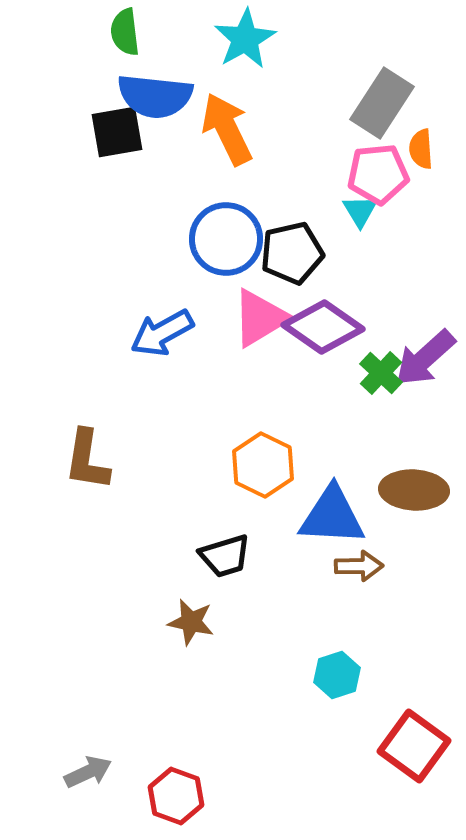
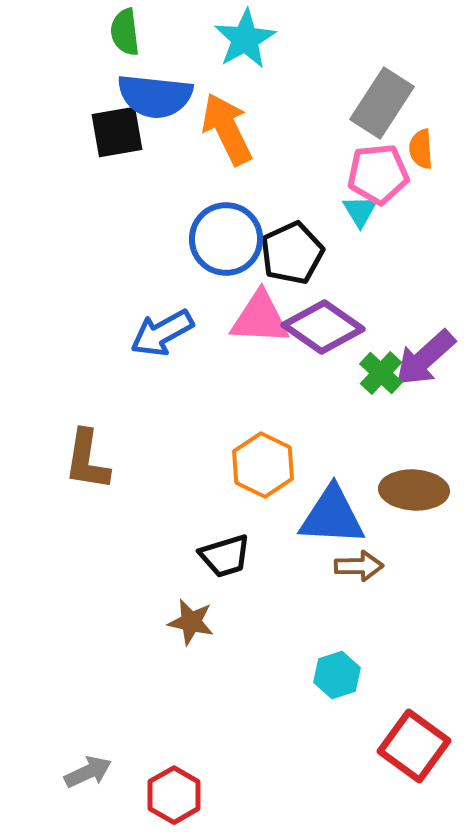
black pentagon: rotated 12 degrees counterclockwise
pink triangle: rotated 34 degrees clockwise
red hexagon: moved 2 px left, 1 px up; rotated 10 degrees clockwise
